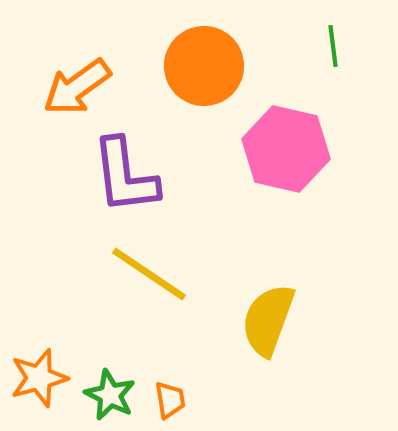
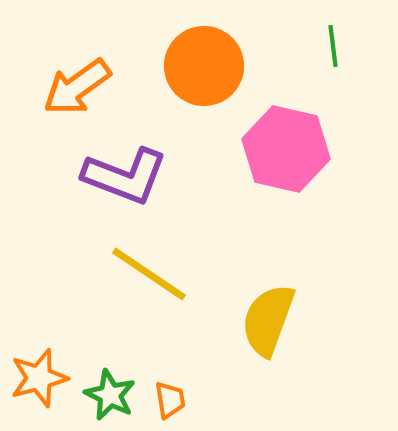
purple L-shape: rotated 62 degrees counterclockwise
